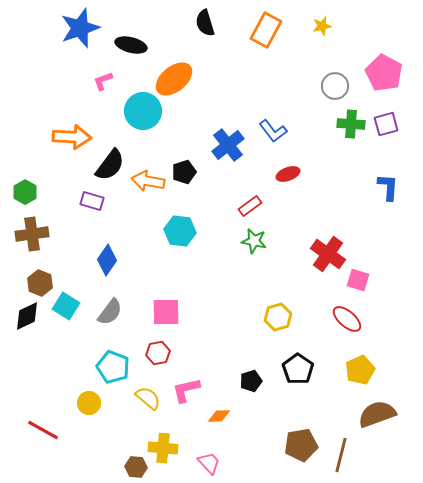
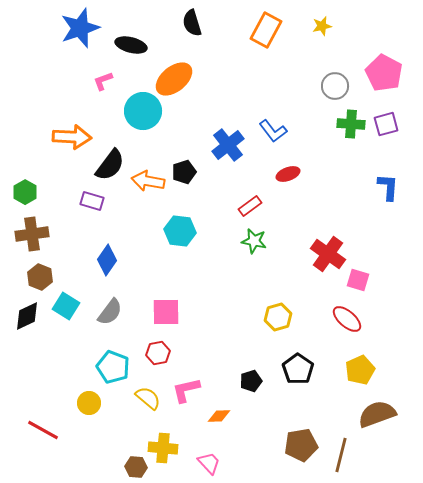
black semicircle at (205, 23): moved 13 px left
brown hexagon at (40, 283): moved 6 px up
